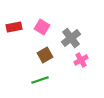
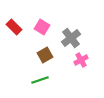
red rectangle: rotated 56 degrees clockwise
